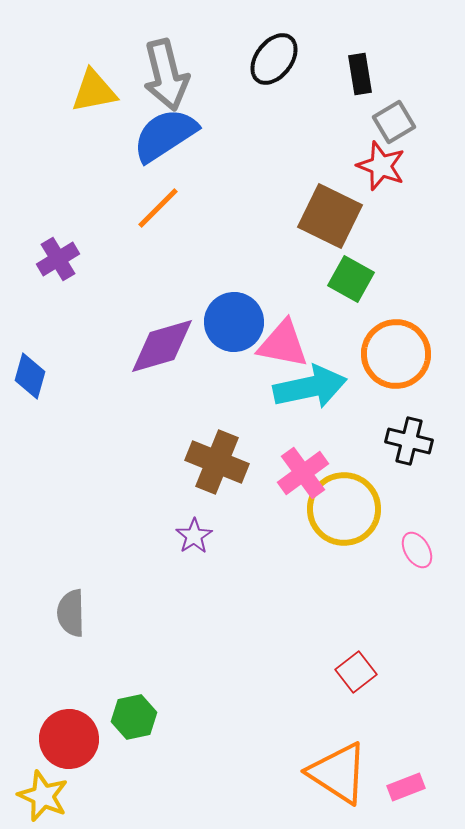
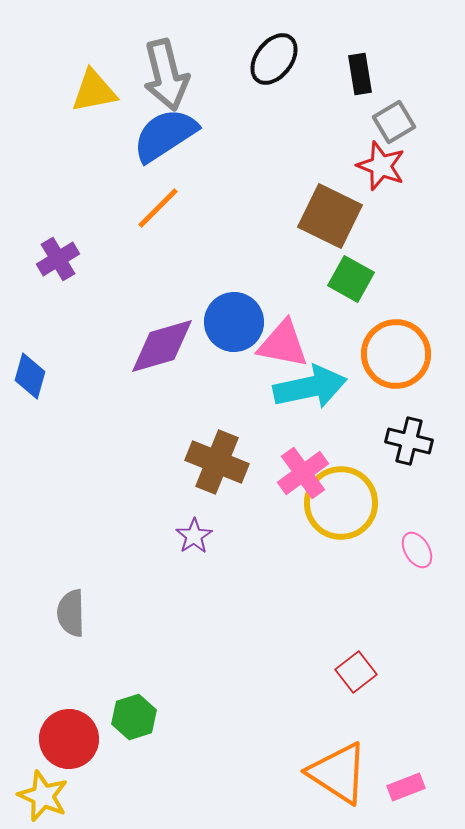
yellow circle: moved 3 px left, 6 px up
green hexagon: rotated 6 degrees counterclockwise
